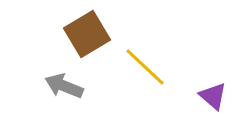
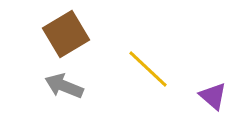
brown square: moved 21 px left
yellow line: moved 3 px right, 2 px down
